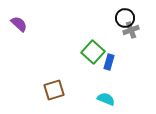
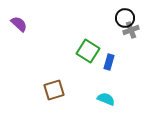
green square: moved 5 px left, 1 px up; rotated 10 degrees counterclockwise
